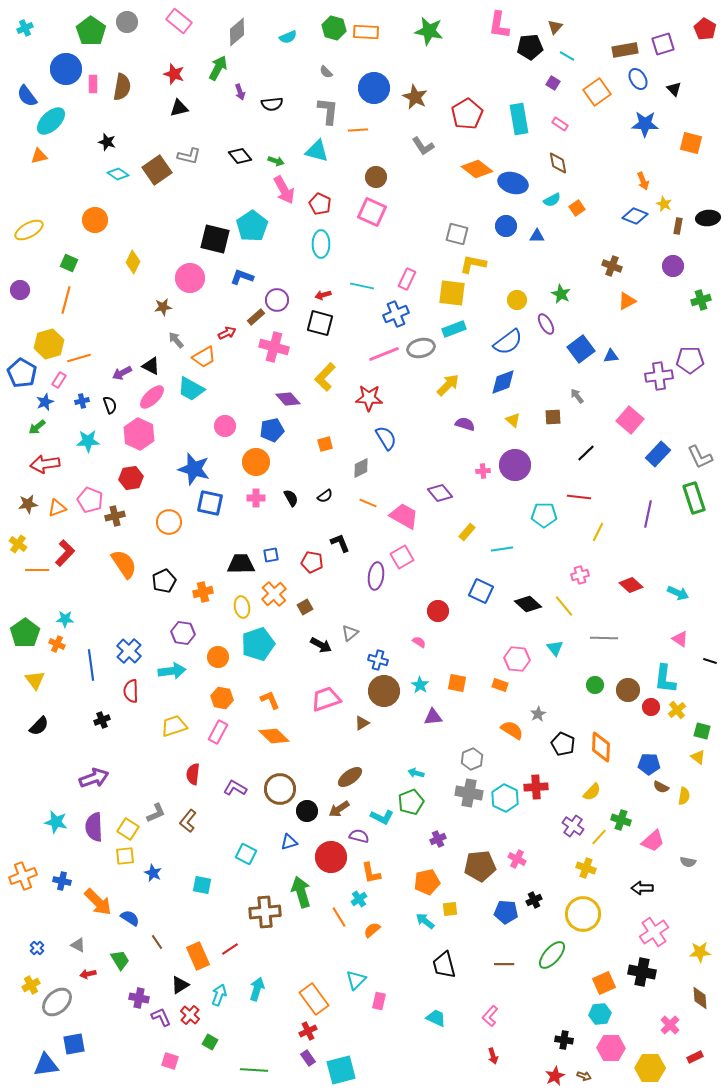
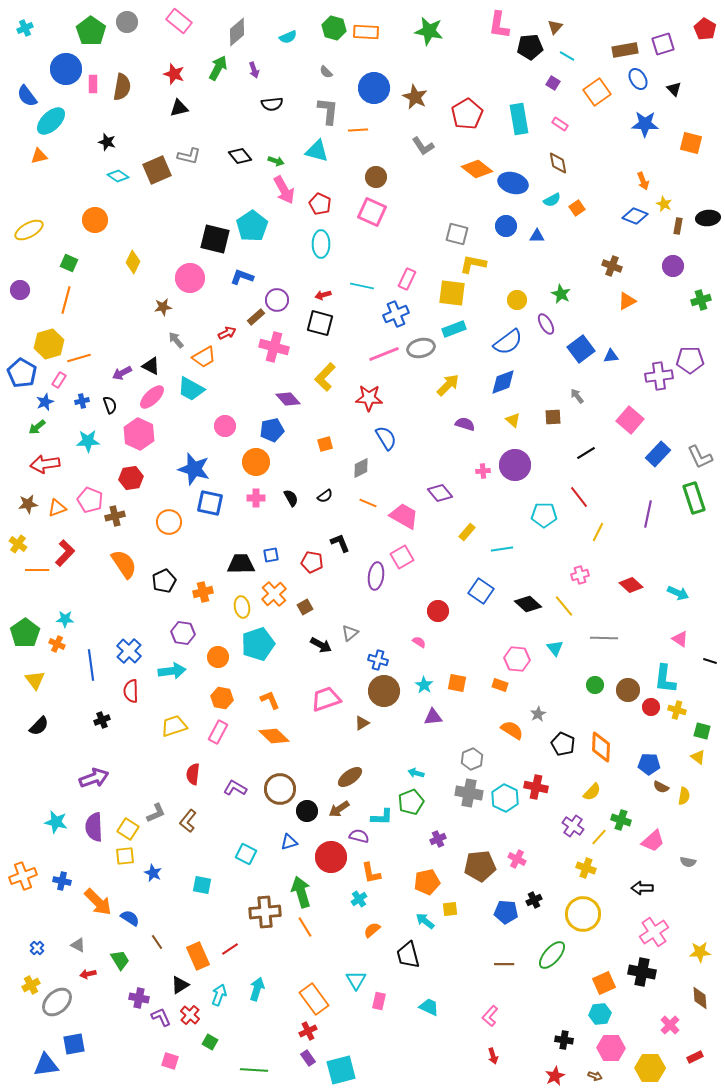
purple arrow at (240, 92): moved 14 px right, 22 px up
brown square at (157, 170): rotated 12 degrees clockwise
cyan diamond at (118, 174): moved 2 px down
black line at (586, 453): rotated 12 degrees clockwise
red line at (579, 497): rotated 45 degrees clockwise
blue square at (481, 591): rotated 10 degrees clockwise
cyan star at (420, 685): moved 4 px right
yellow cross at (677, 710): rotated 36 degrees counterclockwise
red cross at (536, 787): rotated 15 degrees clockwise
cyan L-shape at (382, 817): rotated 25 degrees counterclockwise
orange line at (339, 917): moved 34 px left, 10 px down
black trapezoid at (444, 965): moved 36 px left, 10 px up
cyan triangle at (356, 980): rotated 15 degrees counterclockwise
cyan trapezoid at (436, 1018): moved 7 px left, 11 px up
brown arrow at (584, 1076): moved 11 px right
